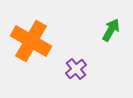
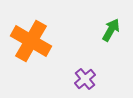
purple cross: moved 9 px right, 10 px down
